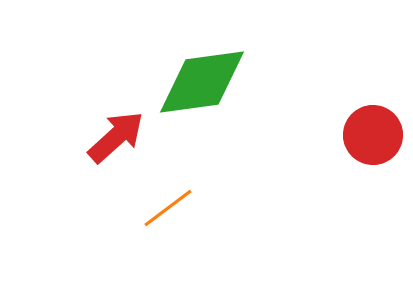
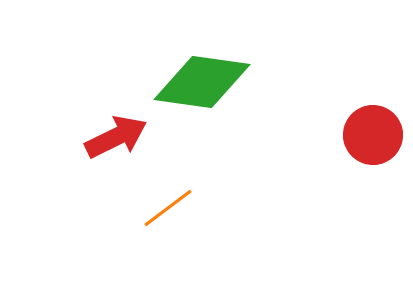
green diamond: rotated 16 degrees clockwise
red arrow: rotated 16 degrees clockwise
